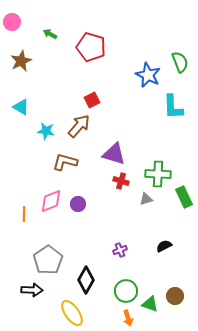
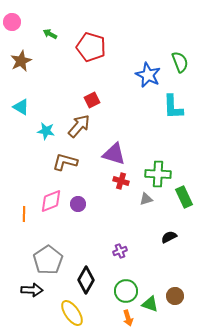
black semicircle: moved 5 px right, 9 px up
purple cross: moved 1 px down
